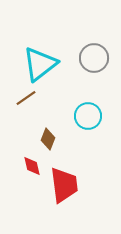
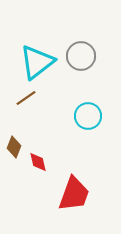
gray circle: moved 13 px left, 2 px up
cyan triangle: moved 3 px left, 2 px up
brown diamond: moved 34 px left, 8 px down
red diamond: moved 6 px right, 4 px up
red trapezoid: moved 10 px right, 9 px down; rotated 27 degrees clockwise
